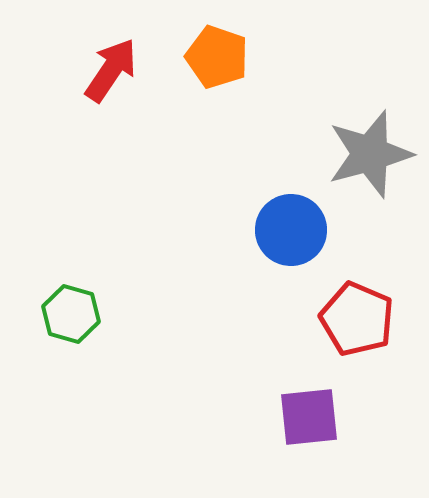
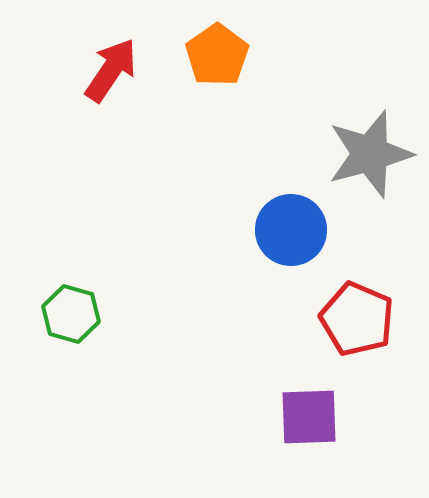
orange pentagon: moved 2 px up; rotated 18 degrees clockwise
purple square: rotated 4 degrees clockwise
